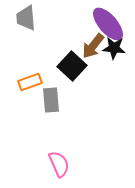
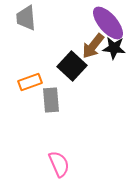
purple ellipse: moved 1 px up
